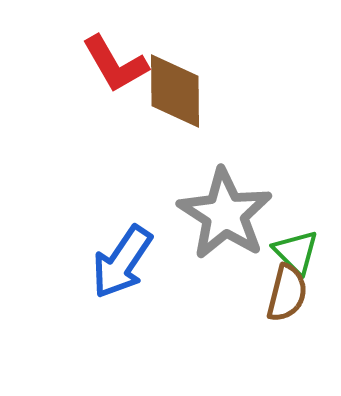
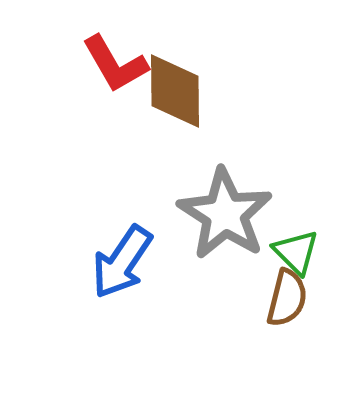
brown semicircle: moved 5 px down
